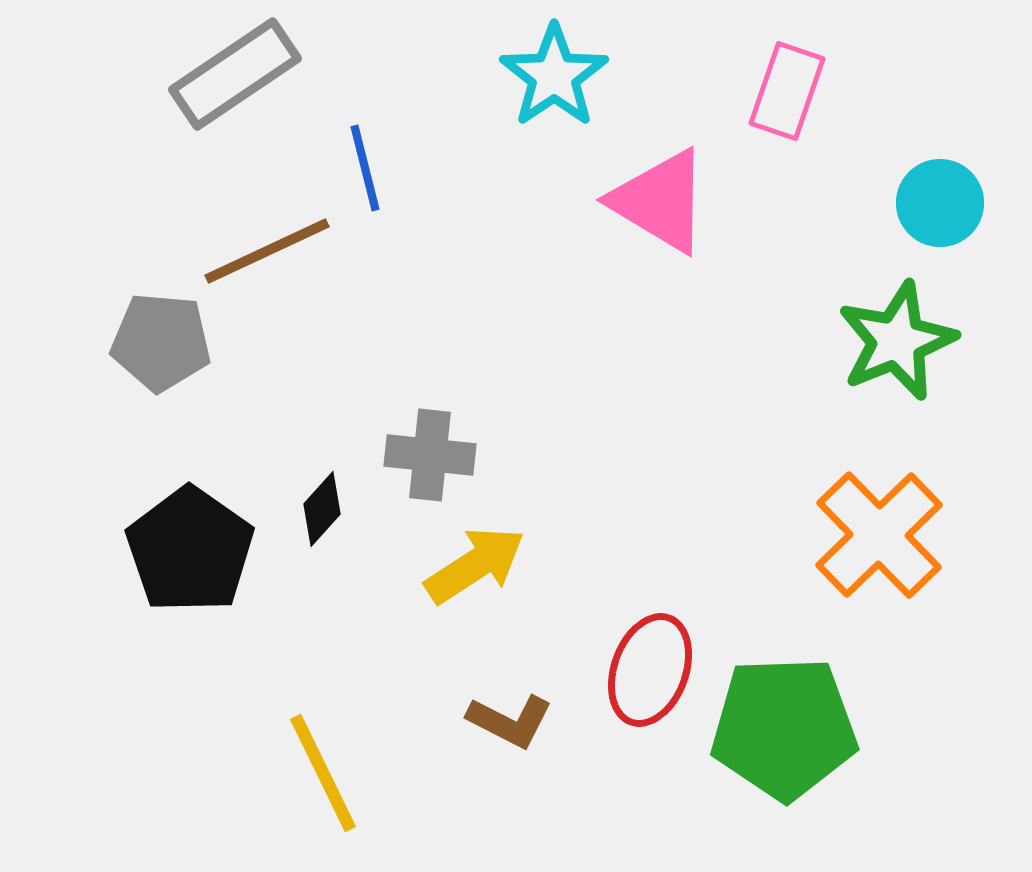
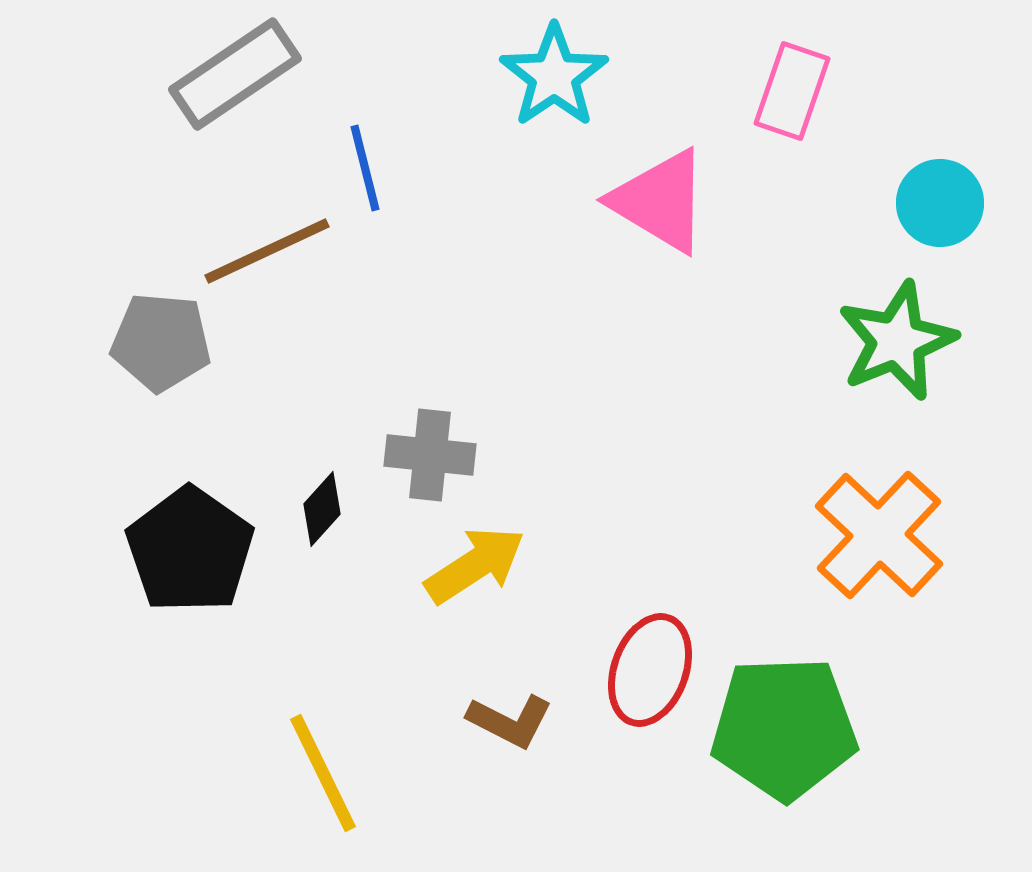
pink rectangle: moved 5 px right
orange cross: rotated 3 degrees counterclockwise
